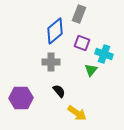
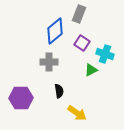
purple square: rotated 14 degrees clockwise
cyan cross: moved 1 px right
gray cross: moved 2 px left
green triangle: rotated 24 degrees clockwise
black semicircle: rotated 32 degrees clockwise
